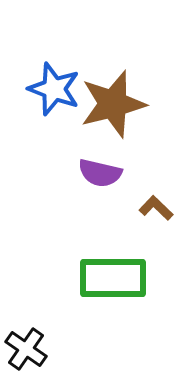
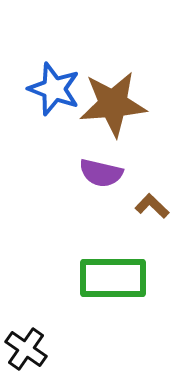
brown star: rotated 10 degrees clockwise
purple semicircle: moved 1 px right
brown L-shape: moved 4 px left, 2 px up
